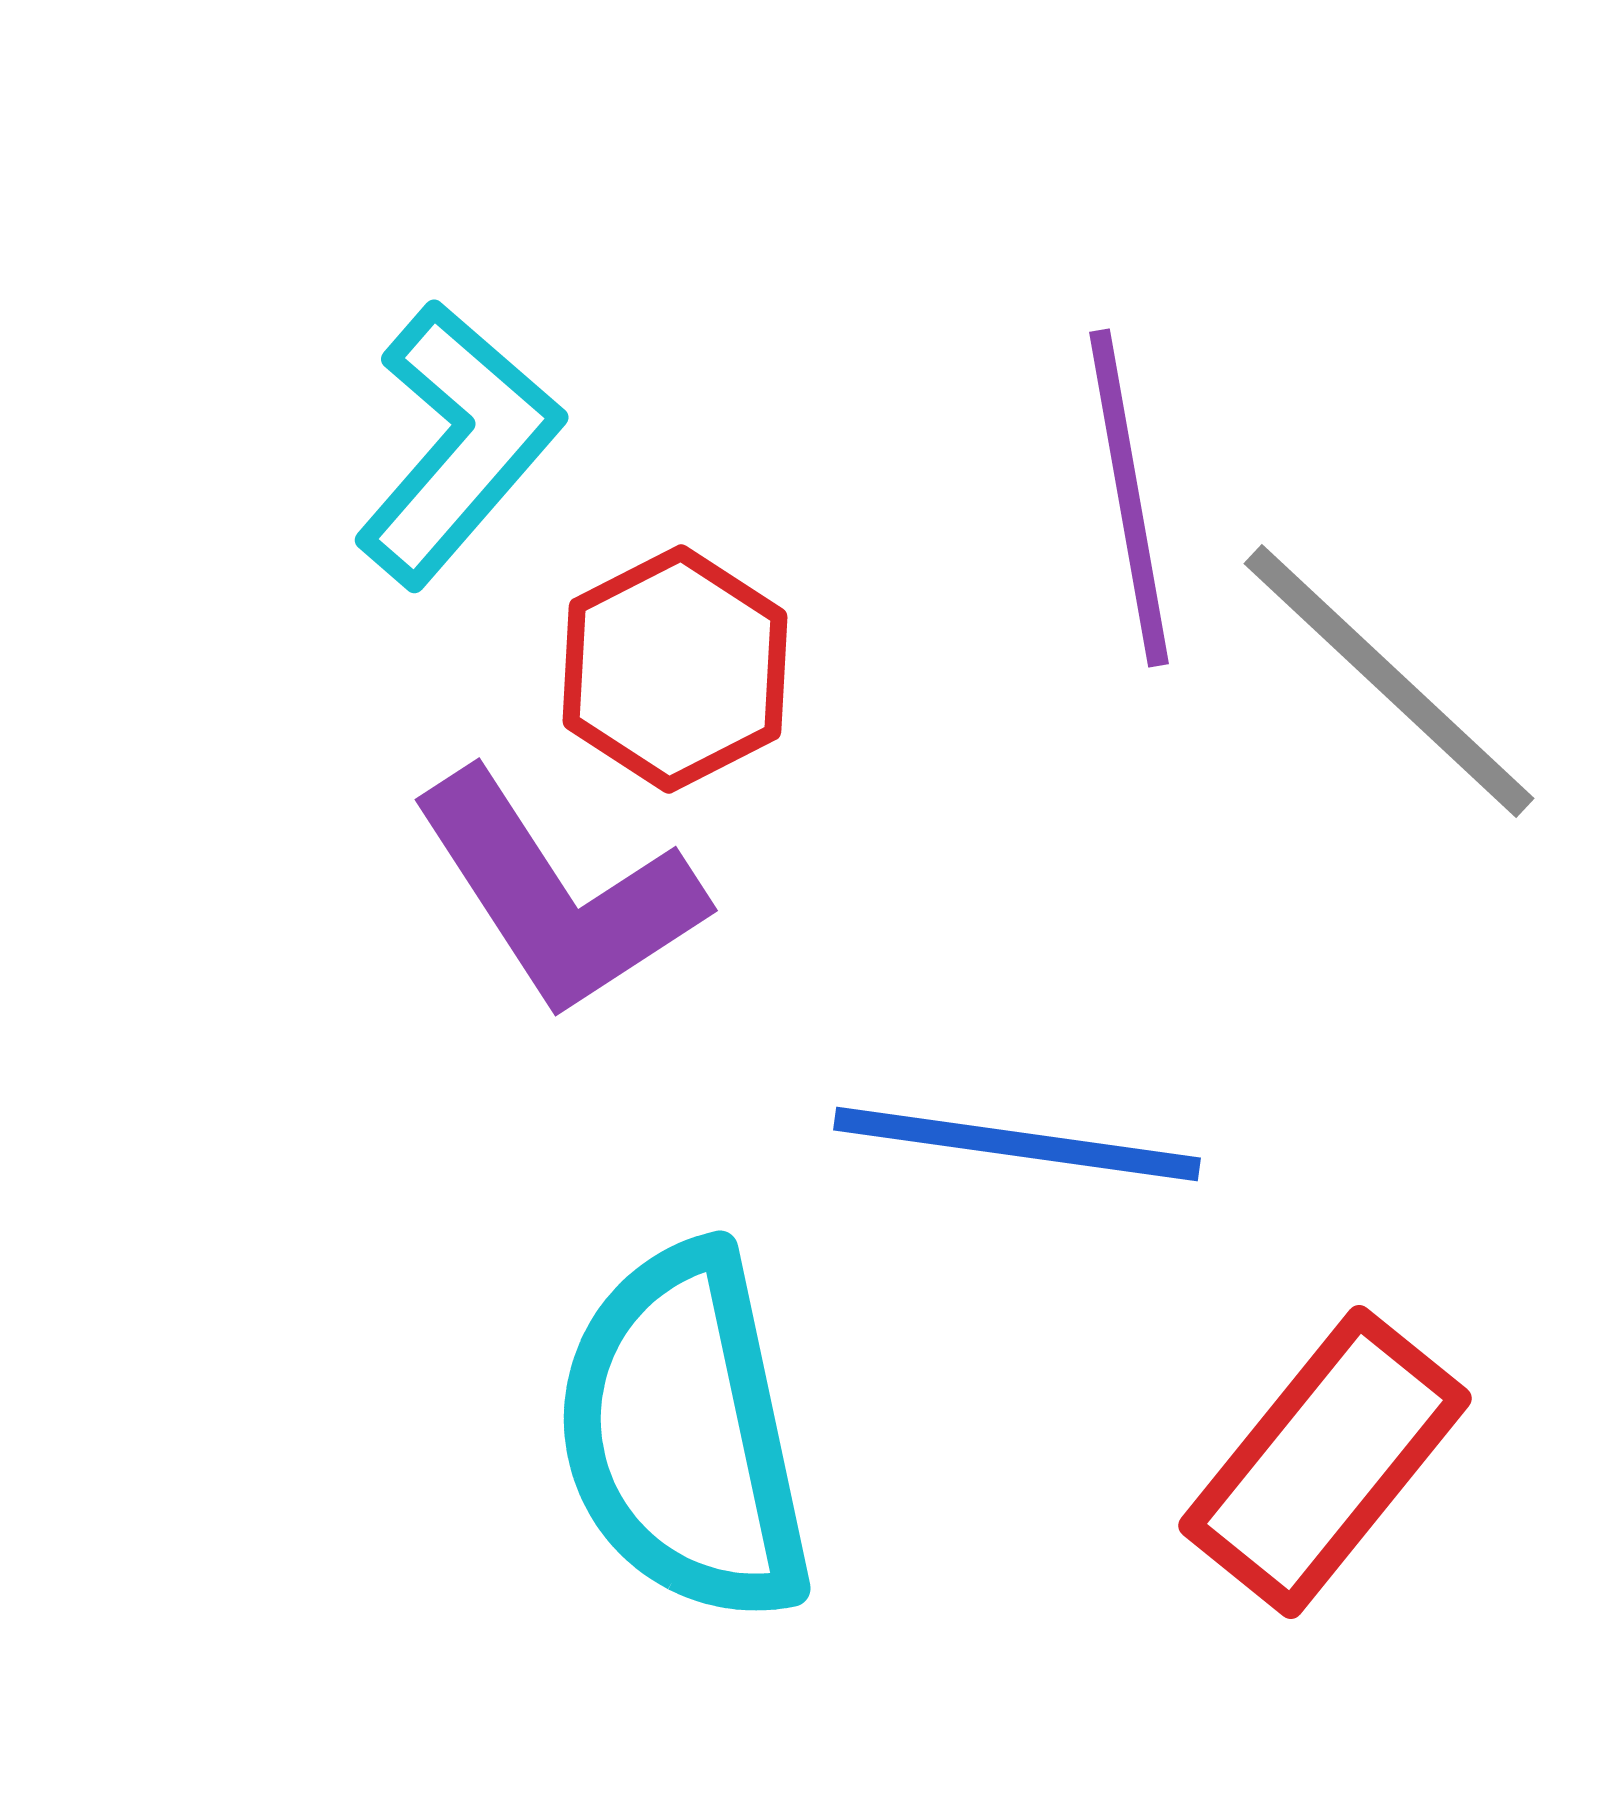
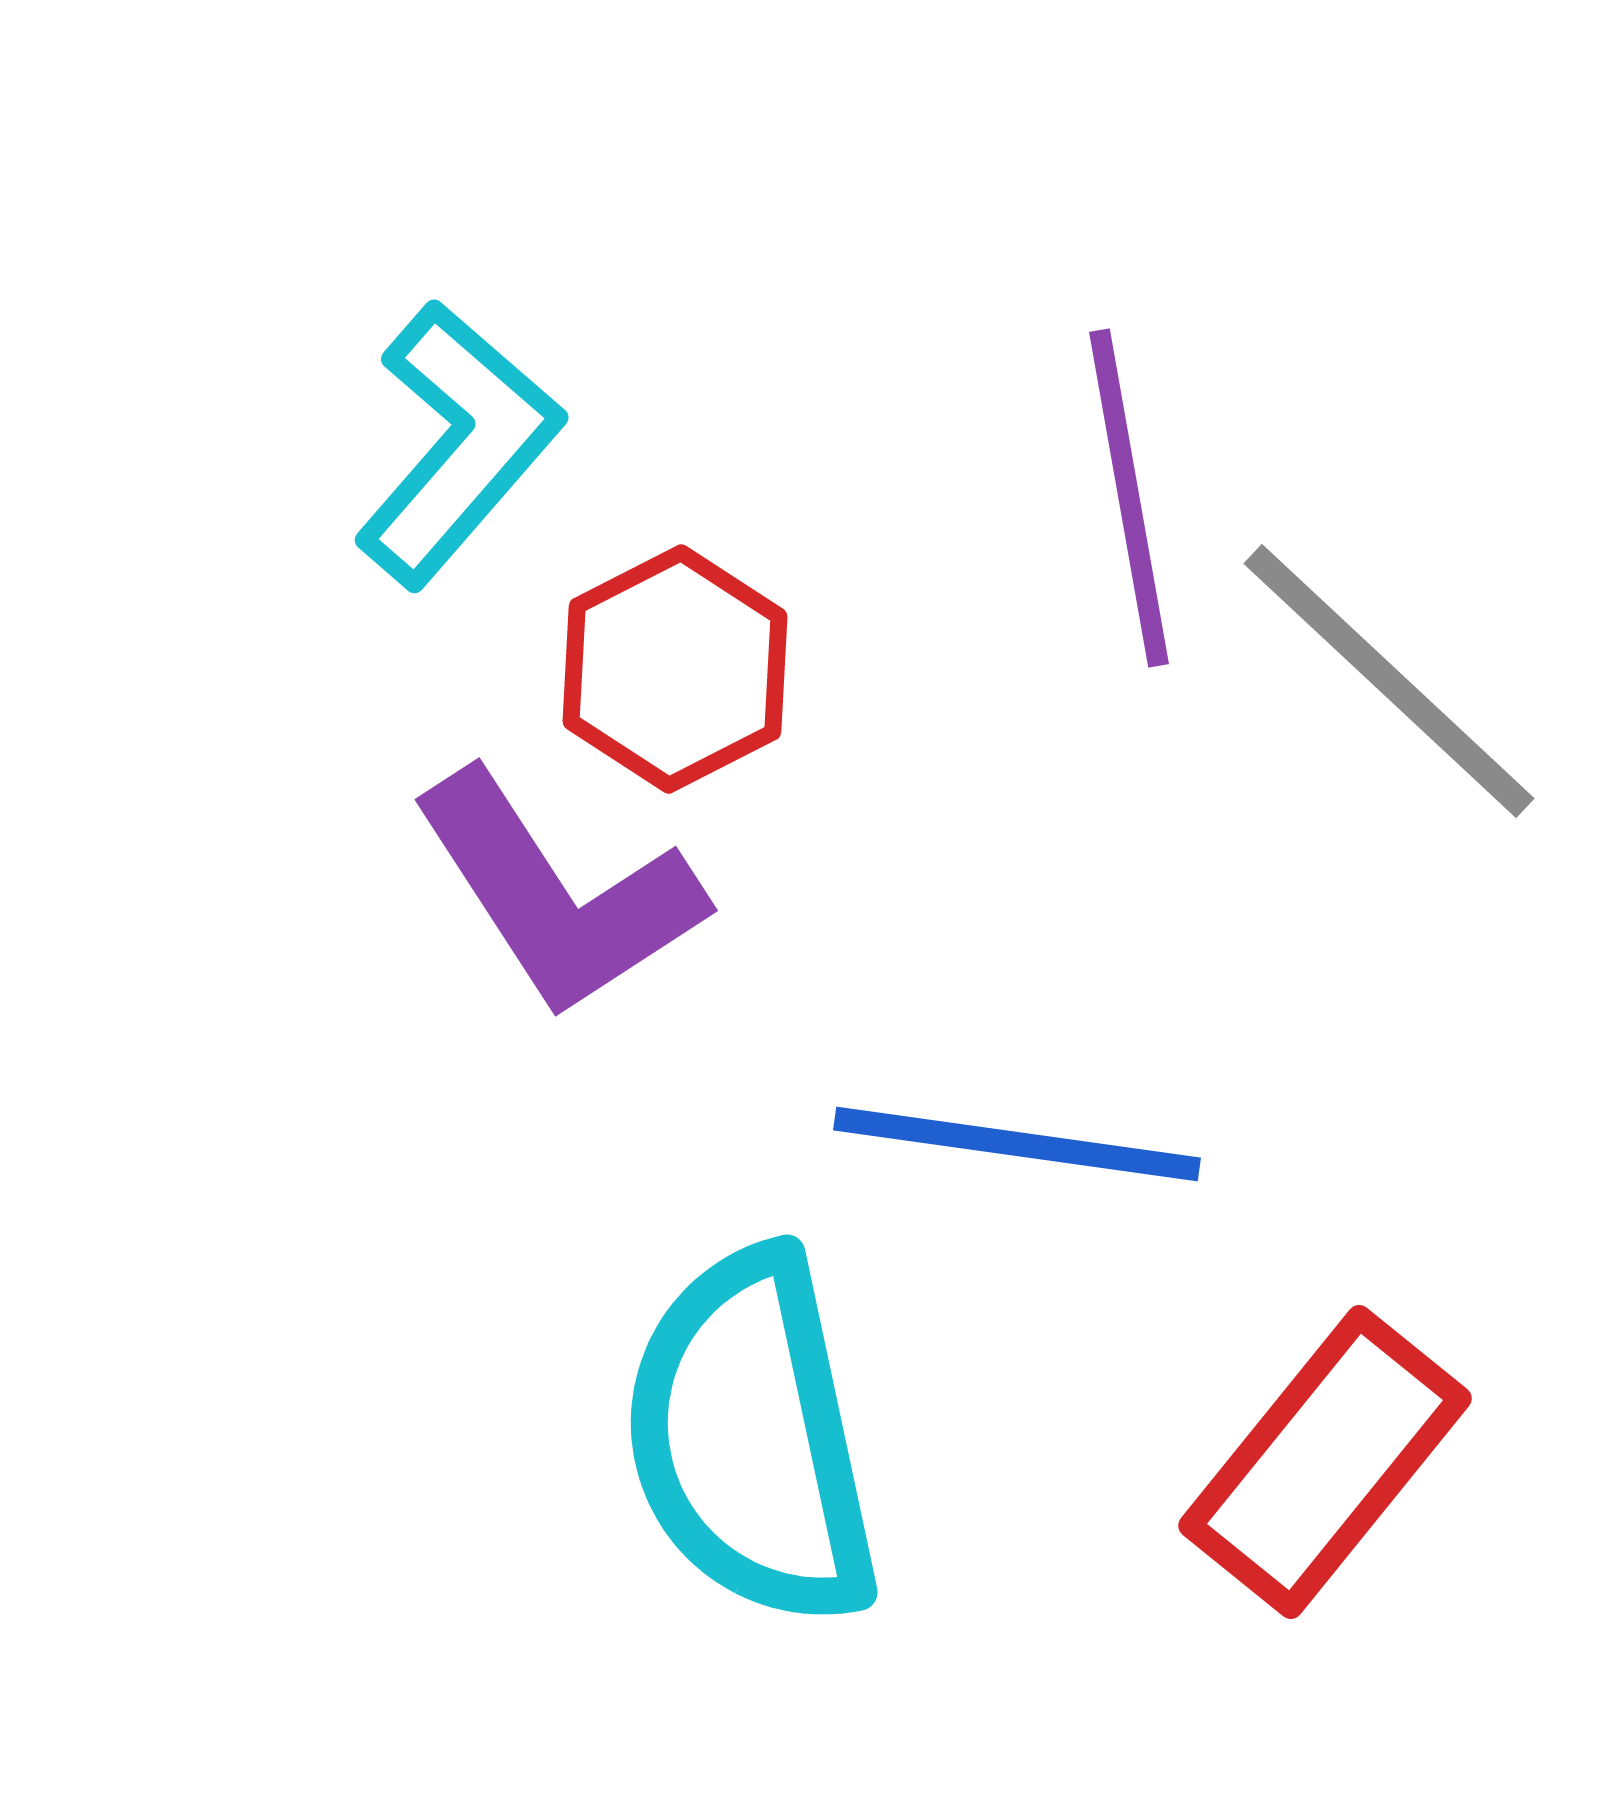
cyan semicircle: moved 67 px right, 4 px down
